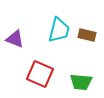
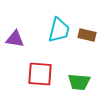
purple triangle: rotated 12 degrees counterclockwise
red square: rotated 20 degrees counterclockwise
green trapezoid: moved 2 px left
